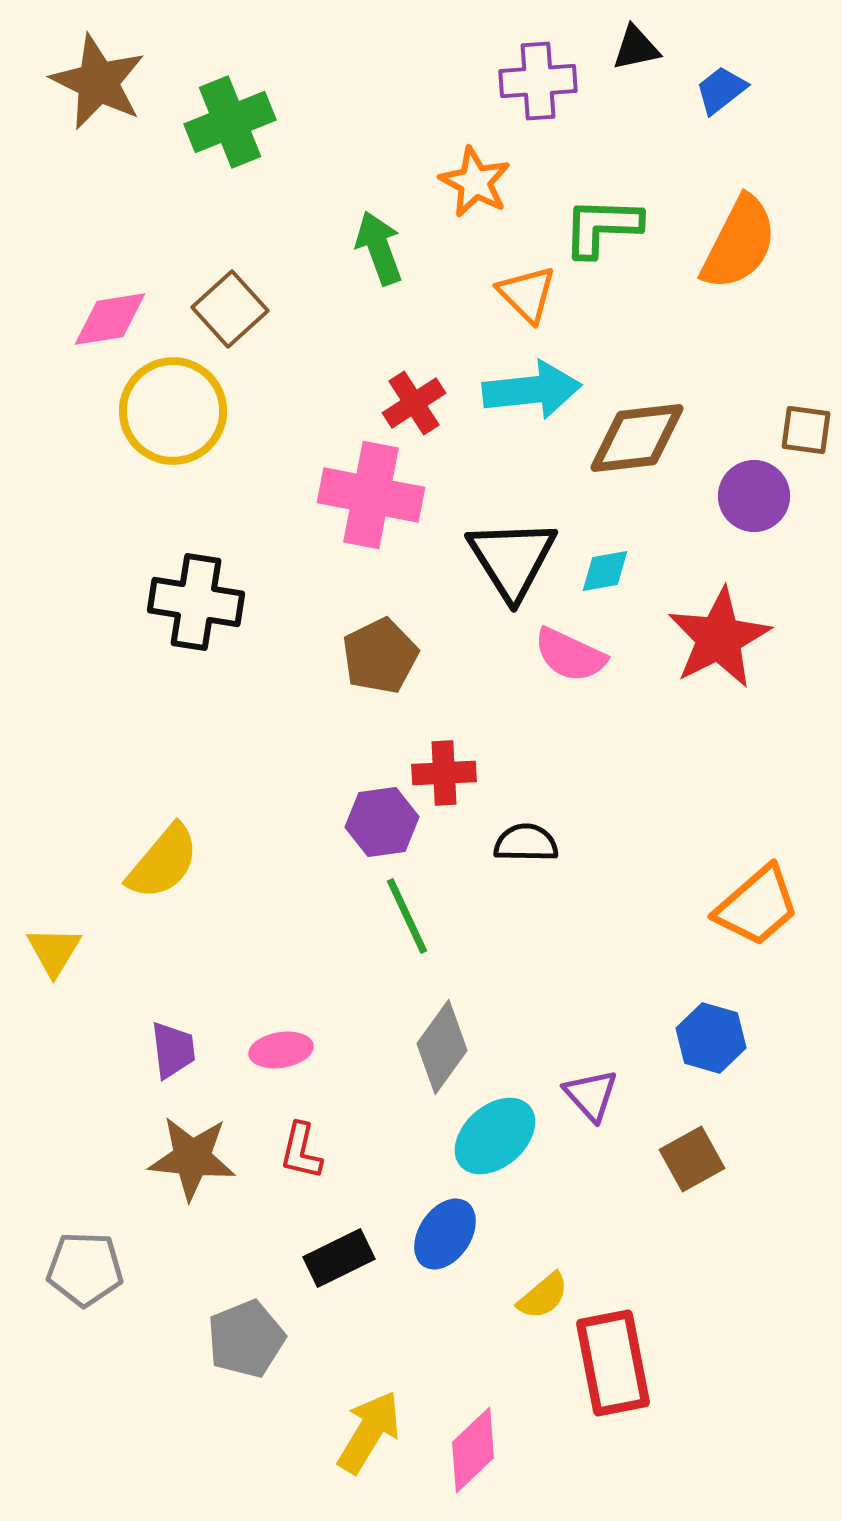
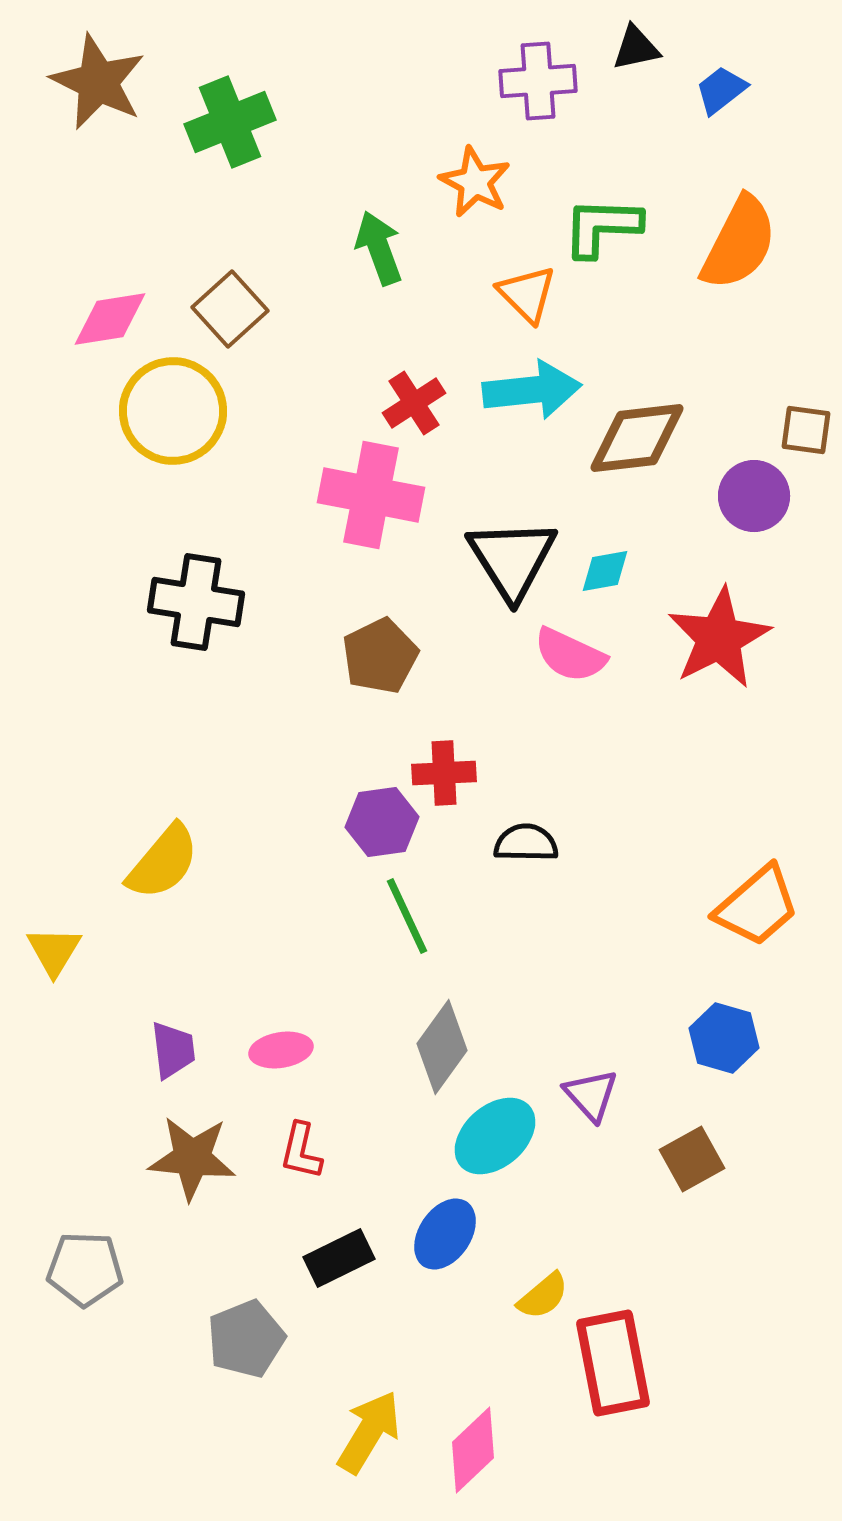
blue hexagon at (711, 1038): moved 13 px right
